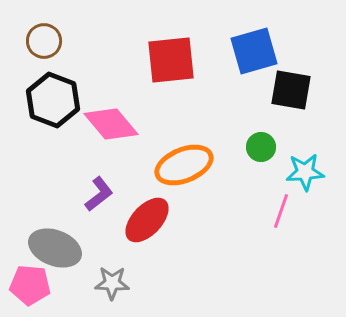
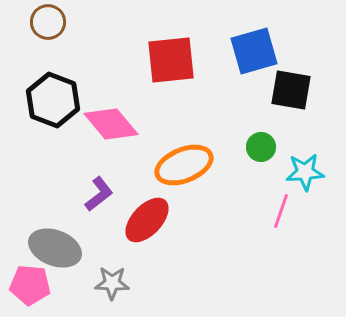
brown circle: moved 4 px right, 19 px up
